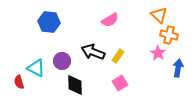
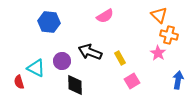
pink semicircle: moved 5 px left, 4 px up
black arrow: moved 3 px left
yellow rectangle: moved 2 px right, 2 px down; rotated 64 degrees counterclockwise
blue arrow: moved 12 px down
pink square: moved 12 px right, 2 px up
